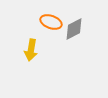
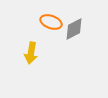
yellow arrow: moved 3 px down
